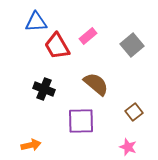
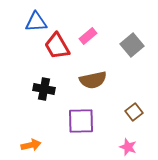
brown semicircle: moved 3 px left, 4 px up; rotated 128 degrees clockwise
black cross: rotated 10 degrees counterclockwise
